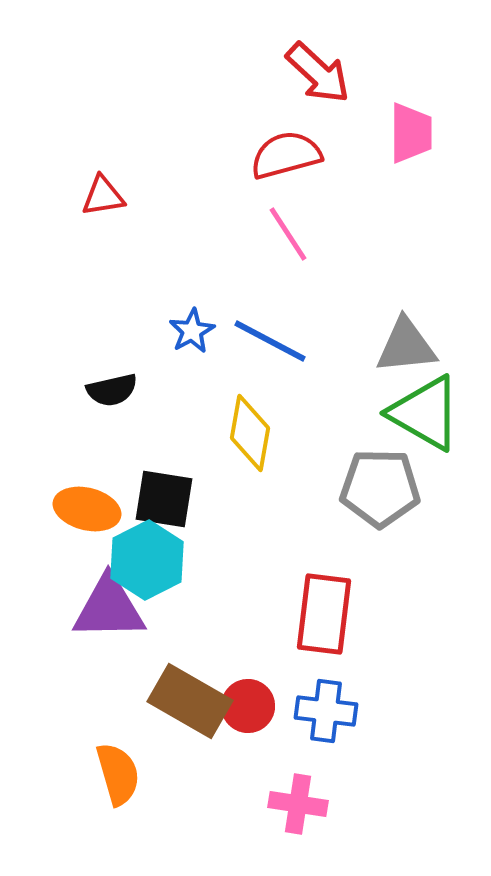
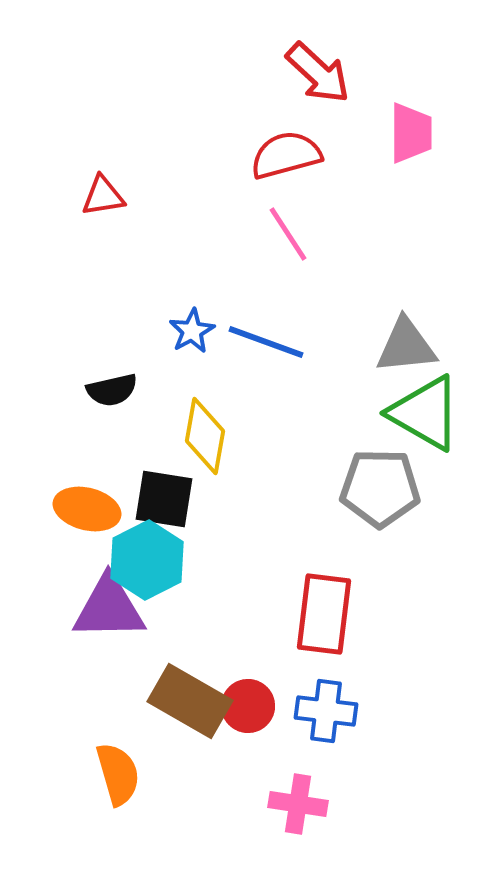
blue line: moved 4 px left, 1 px down; rotated 8 degrees counterclockwise
yellow diamond: moved 45 px left, 3 px down
